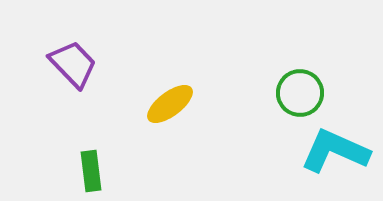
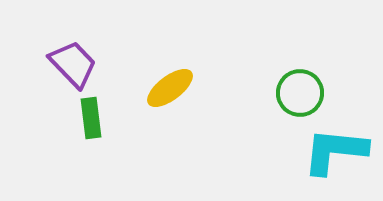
yellow ellipse: moved 16 px up
cyan L-shape: rotated 18 degrees counterclockwise
green rectangle: moved 53 px up
